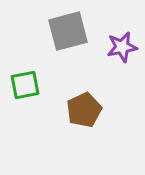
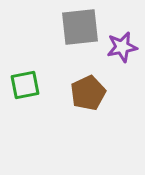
gray square: moved 12 px right, 4 px up; rotated 9 degrees clockwise
brown pentagon: moved 4 px right, 17 px up
